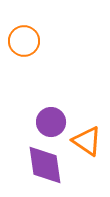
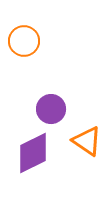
purple circle: moved 13 px up
purple diamond: moved 12 px left, 12 px up; rotated 72 degrees clockwise
